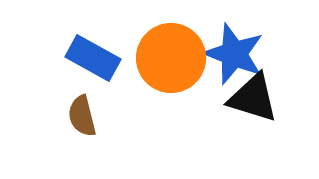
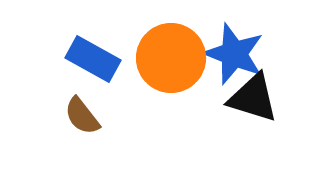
blue rectangle: moved 1 px down
brown semicircle: rotated 24 degrees counterclockwise
